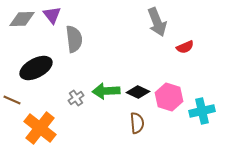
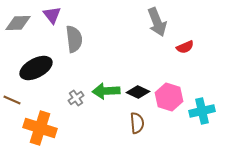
gray diamond: moved 4 px left, 4 px down
orange cross: rotated 20 degrees counterclockwise
